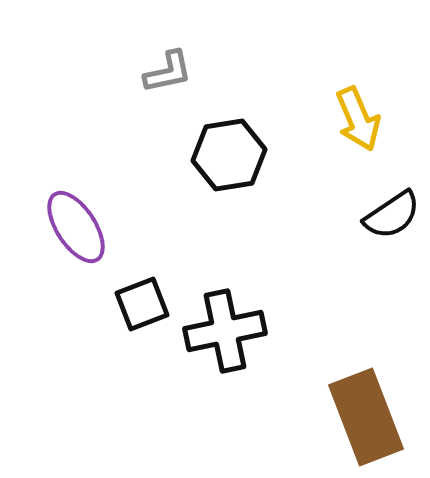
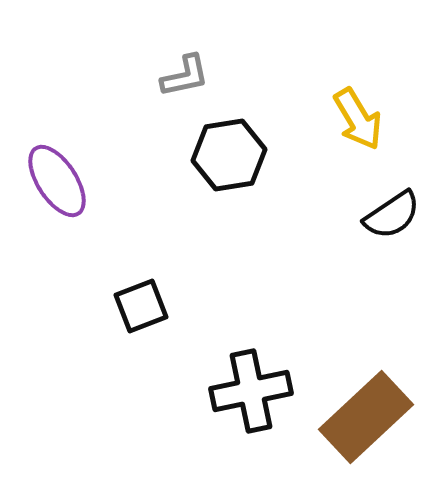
gray L-shape: moved 17 px right, 4 px down
yellow arrow: rotated 8 degrees counterclockwise
purple ellipse: moved 19 px left, 46 px up
black square: moved 1 px left, 2 px down
black cross: moved 26 px right, 60 px down
brown rectangle: rotated 68 degrees clockwise
